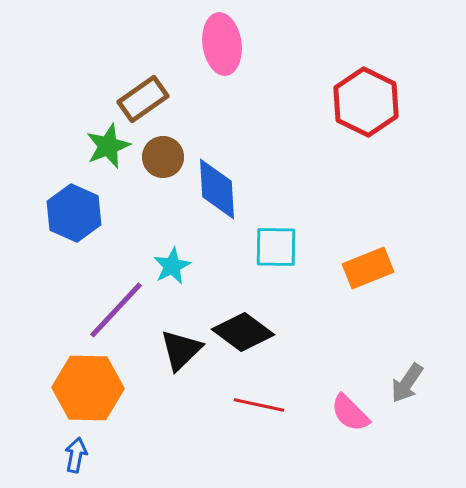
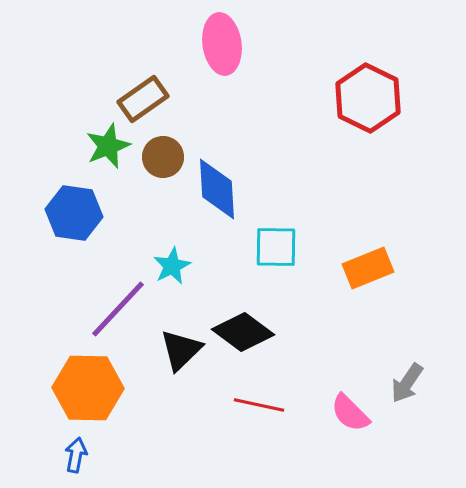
red hexagon: moved 2 px right, 4 px up
blue hexagon: rotated 16 degrees counterclockwise
purple line: moved 2 px right, 1 px up
